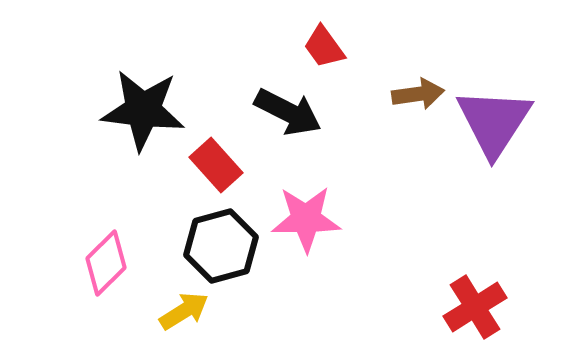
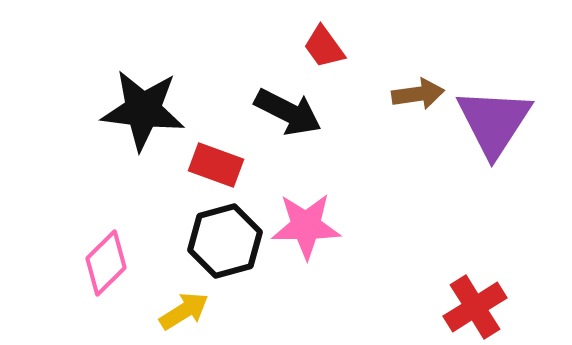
red rectangle: rotated 28 degrees counterclockwise
pink star: moved 7 px down
black hexagon: moved 4 px right, 5 px up
